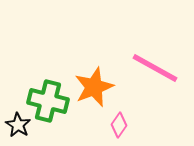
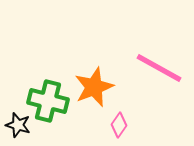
pink line: moved 4 px right
black star: rotated 15 degrees counterclockwise
